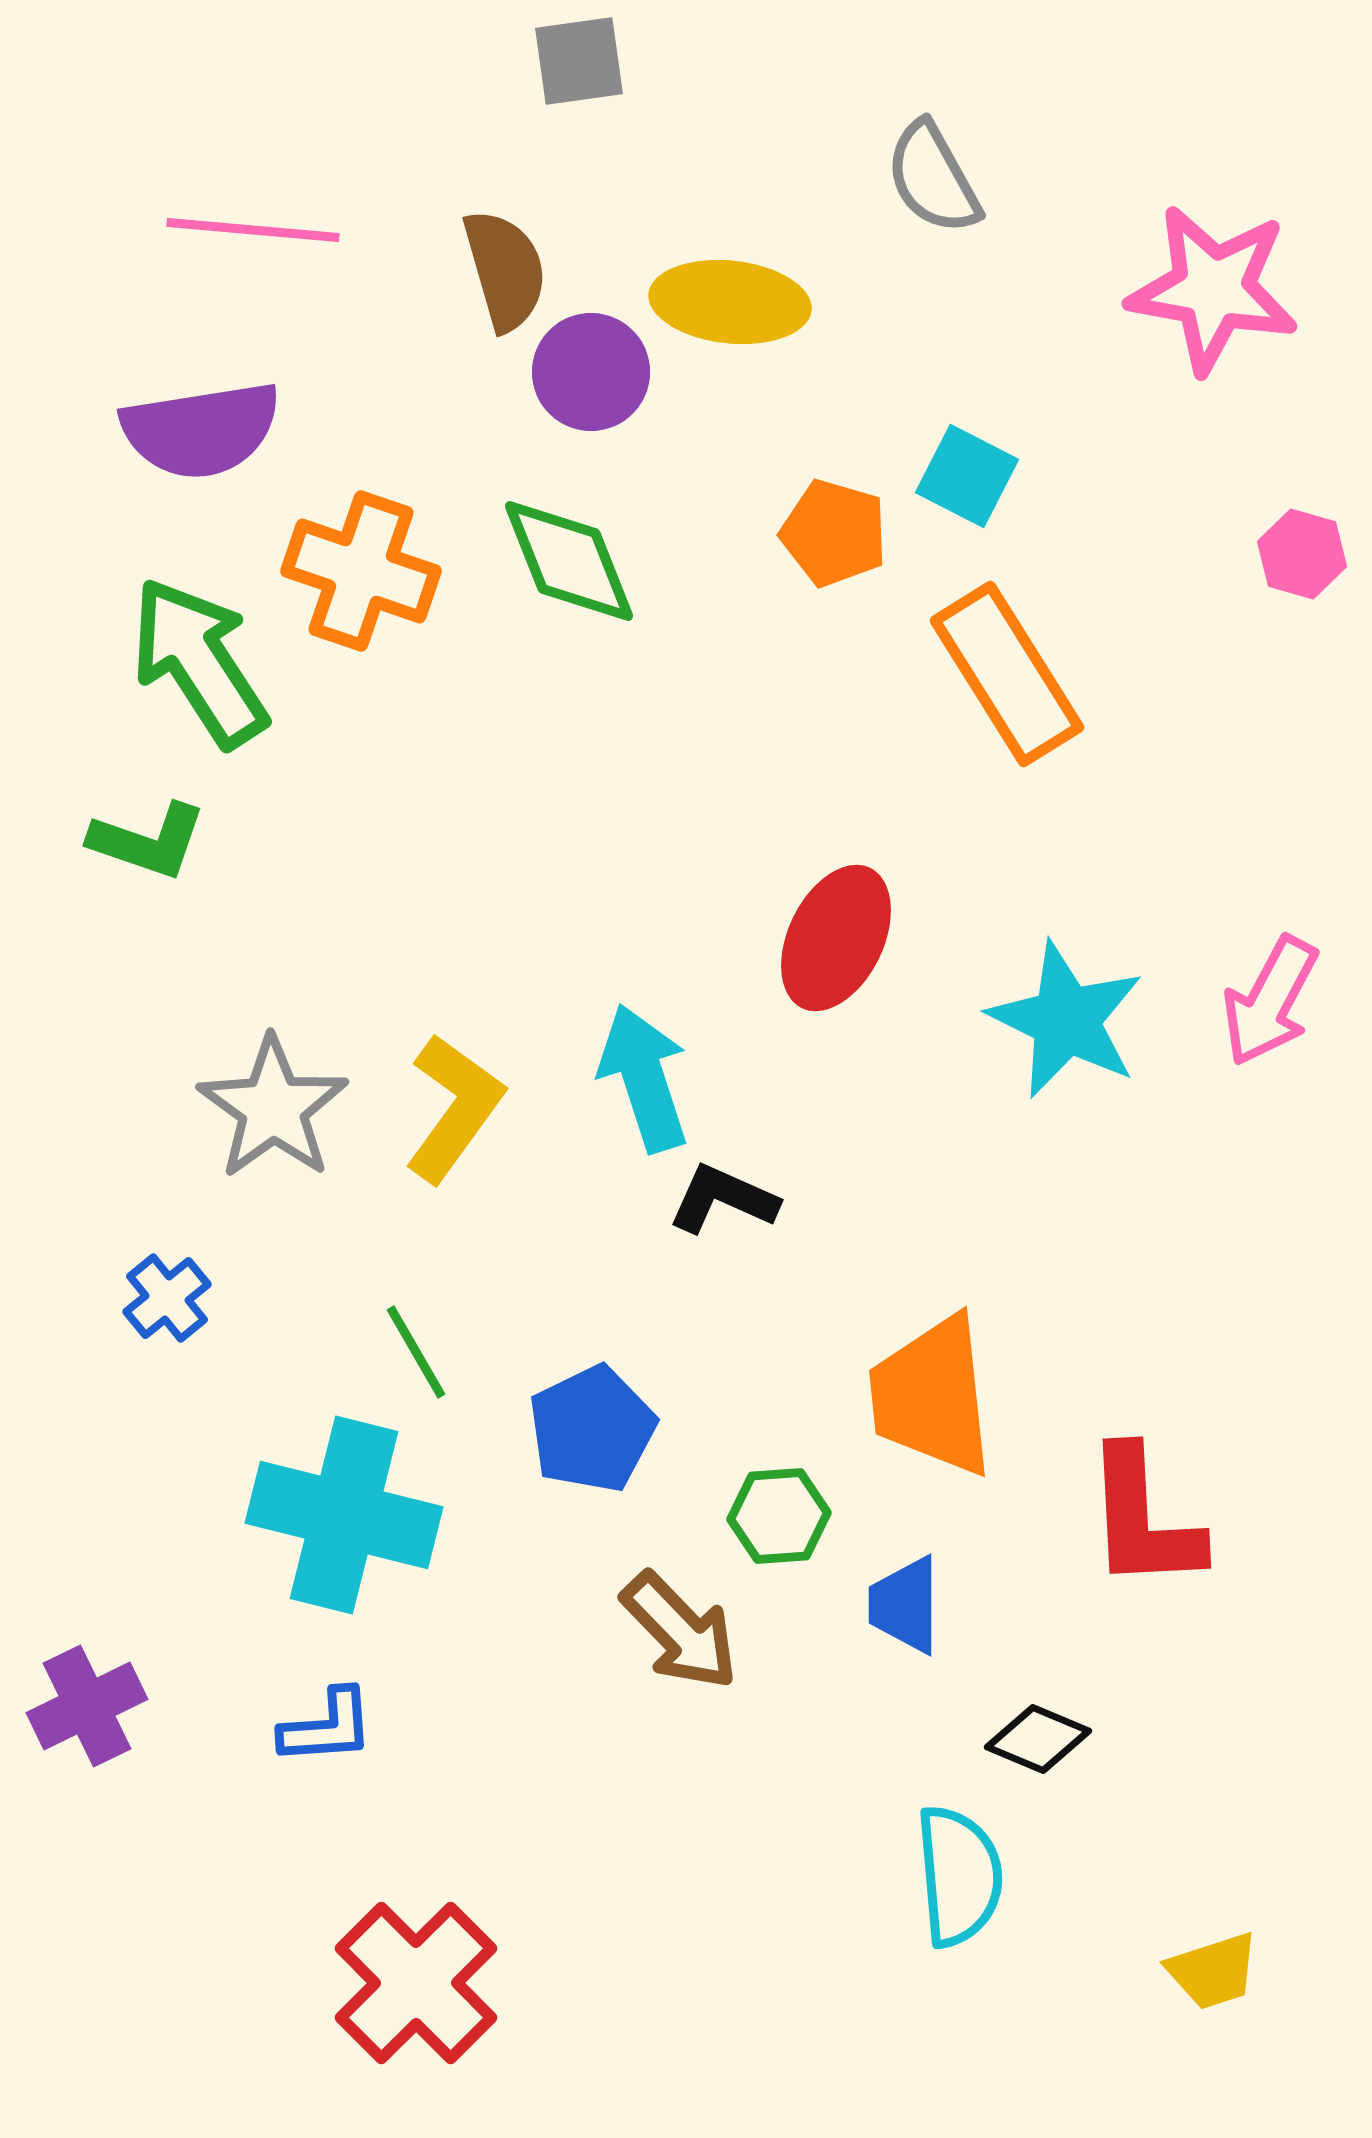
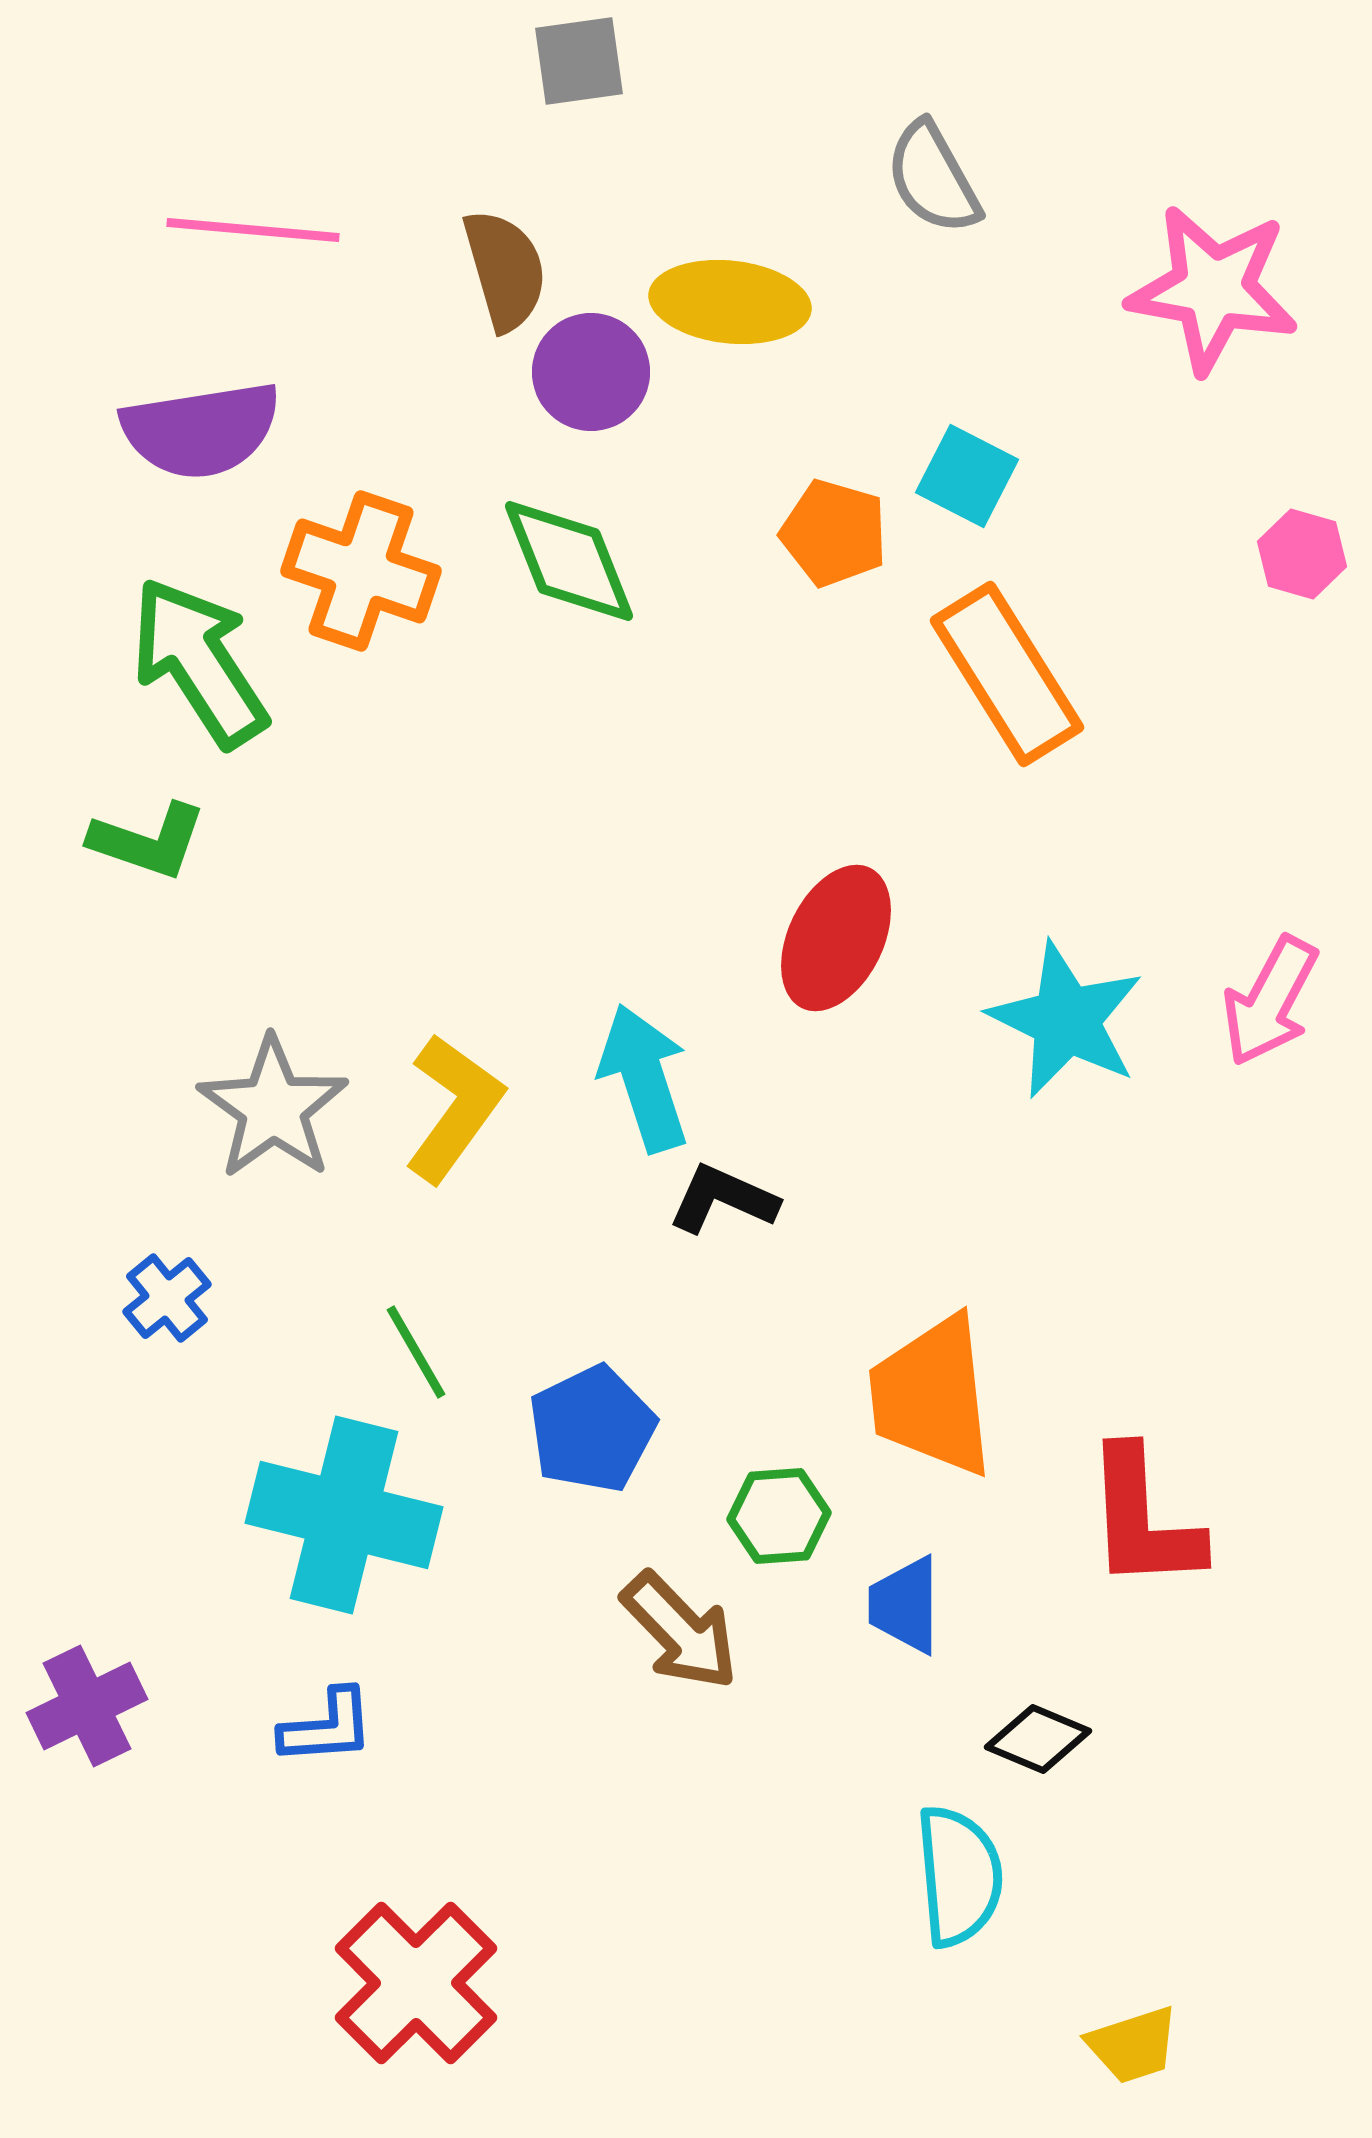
yellow trapezoid: moved 80 px left, 74 px down
